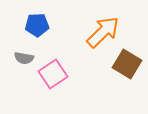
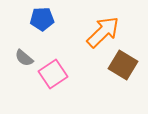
blue pentagon: moved 5 px right, 6 px up
gray semicircle: rotated 30 degrees clockwise
brown square: moved 4 px left, 1 px down
